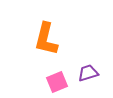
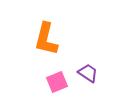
purple trapezoid: rotated 50 degrees clockwise
